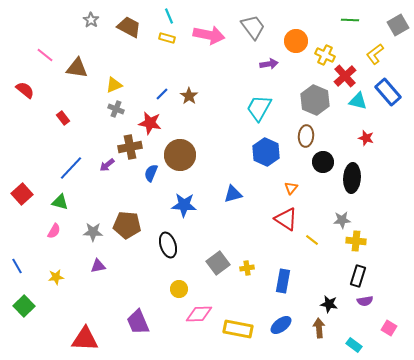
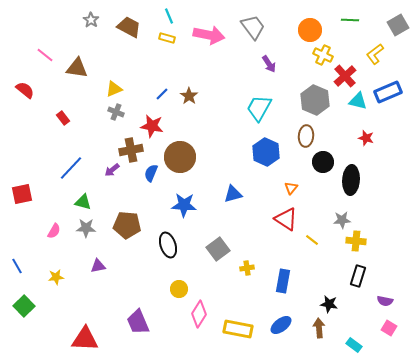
orange circle at (296, 41): moved 14 px right, 11 px up
yellow cross at (325, 55): moved 2 px left
purple arrow at (269, 64): rotated 66 degrees clockwise
yellow triangle at (114, 85): moved 4 px down
blue rectangle at (388, 92): rotated 72 degrees counterclockwise
gray cross at (116, 109): moved 3 px down
red star at (150, 123): moved 2 px right, 3 px down
brown cross at (130, 147): moved 1 px right, 3 px down
brown circle at (180, 155): moved 2 px down
purple arrow at (107, 165): moved 5 px right, 5 px down
black ellipse at (352, 178): moved 1 px left, 2 px down
red square at (22, 194): rotated 30 degrees clockwise
green triangle at (60, 202): moved 23 px right
gray star at (93, 232): moved 7 px left, 4 px up
gray square at (218, 263): moved 14 px up
purple semicircle at (365, 301): moved 20 px right; rotated 21 degrees clockwise
pink diamond at (199, 314): rotated 56 degrees counterclockwise
